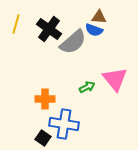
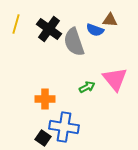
brown triangle: moved 11 px right, 3 px down
blue semicircle: moved 1 px right
gray semicircle: moved 1 px right; rotated 112 degrees clockwise
blue cross: moved 3 px down
